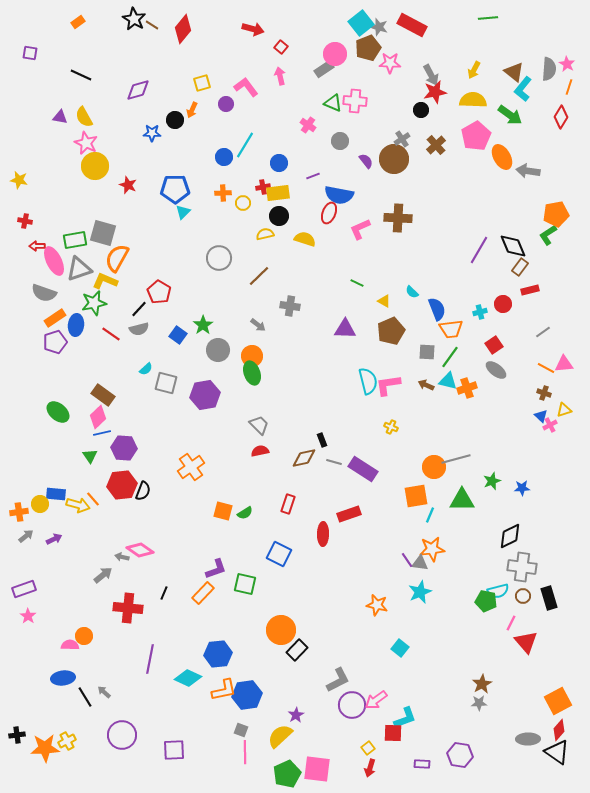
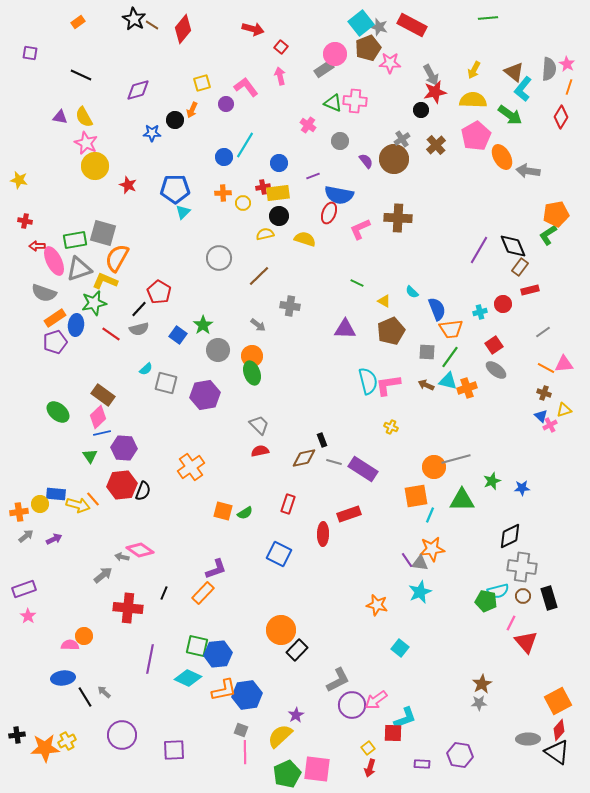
green square at (245, 584): moved 48 px left, 62 px down
